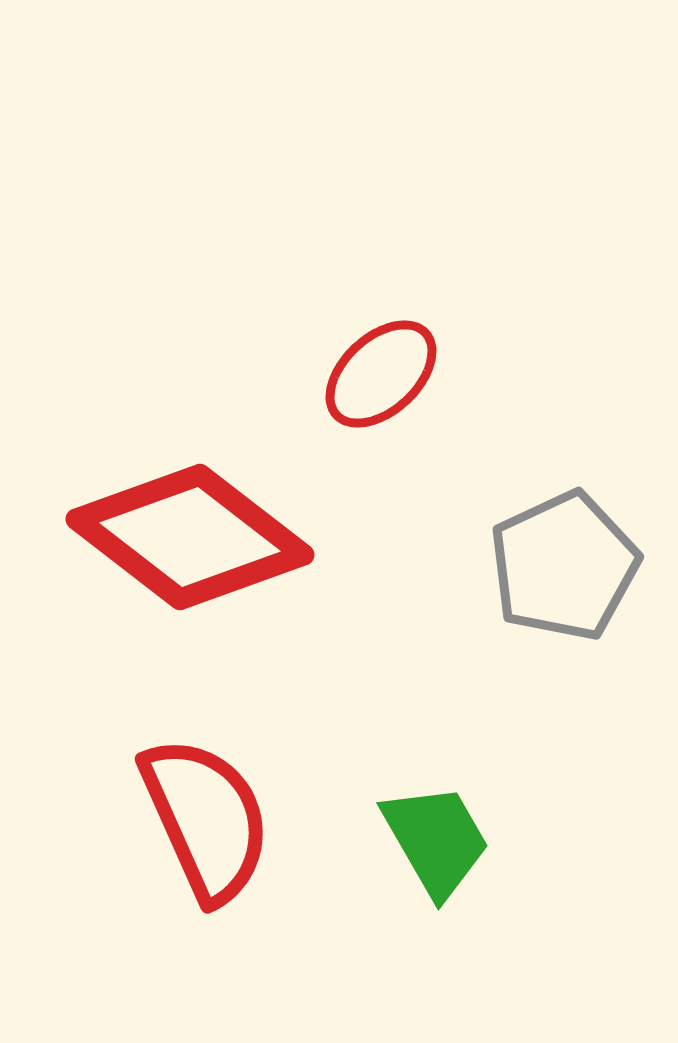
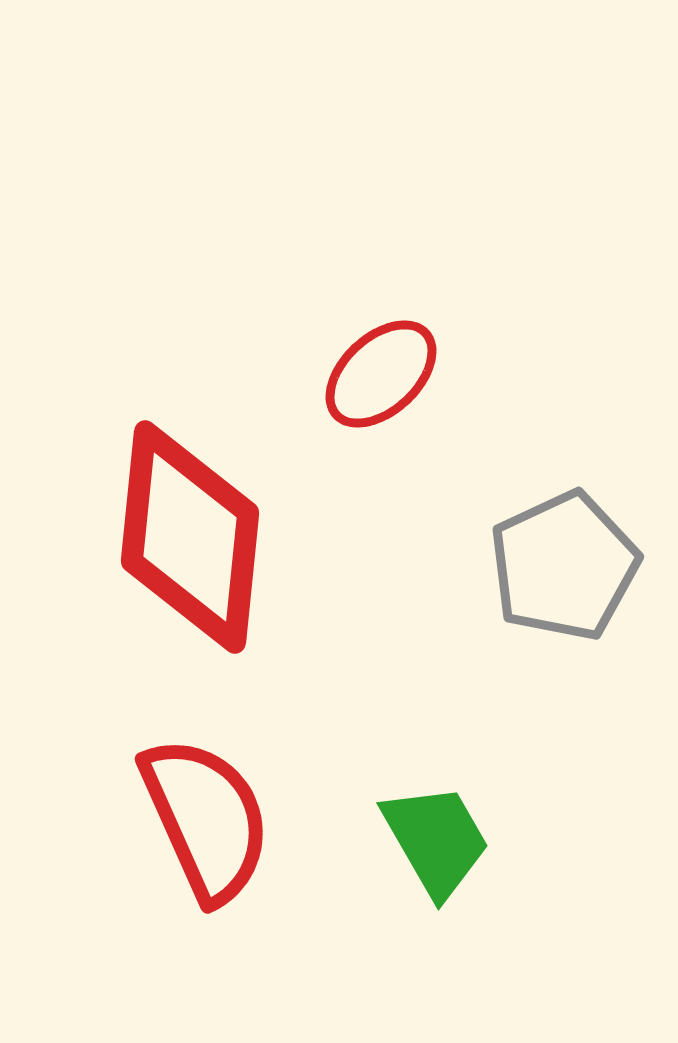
red diamond: rotated 58 degrees clockwise
